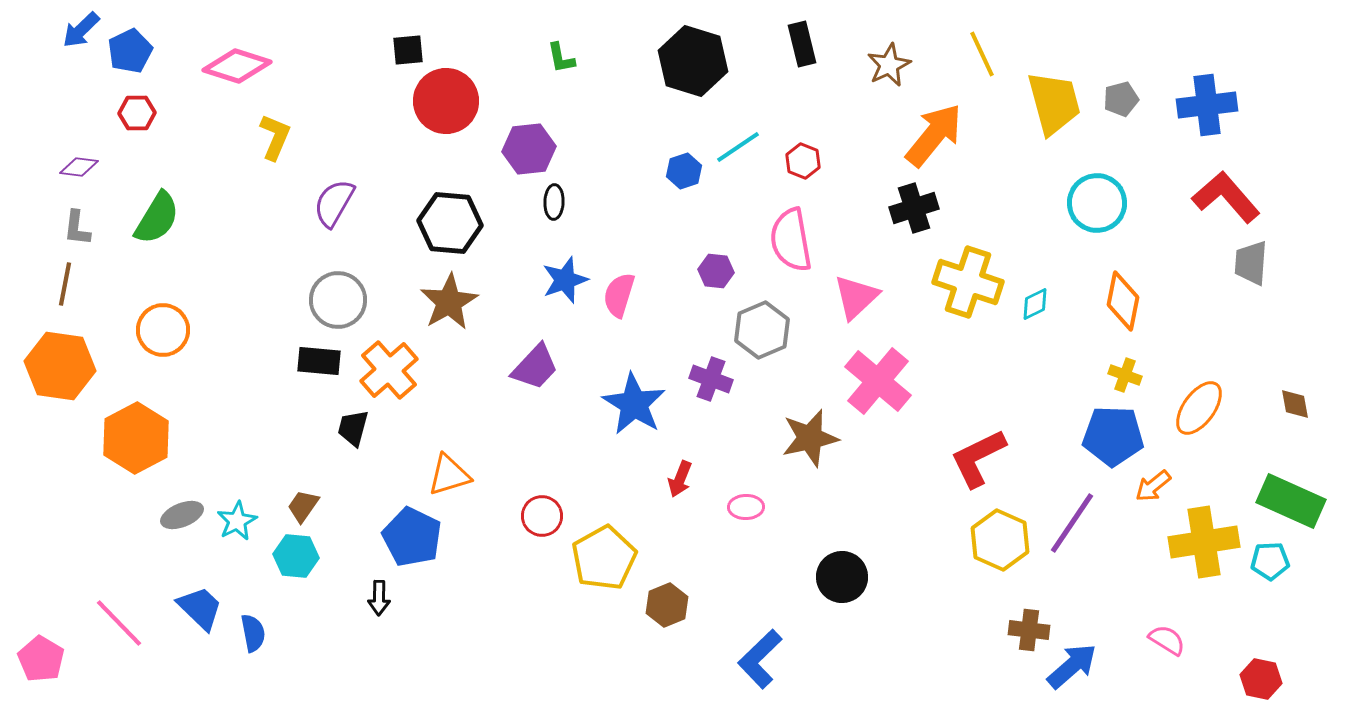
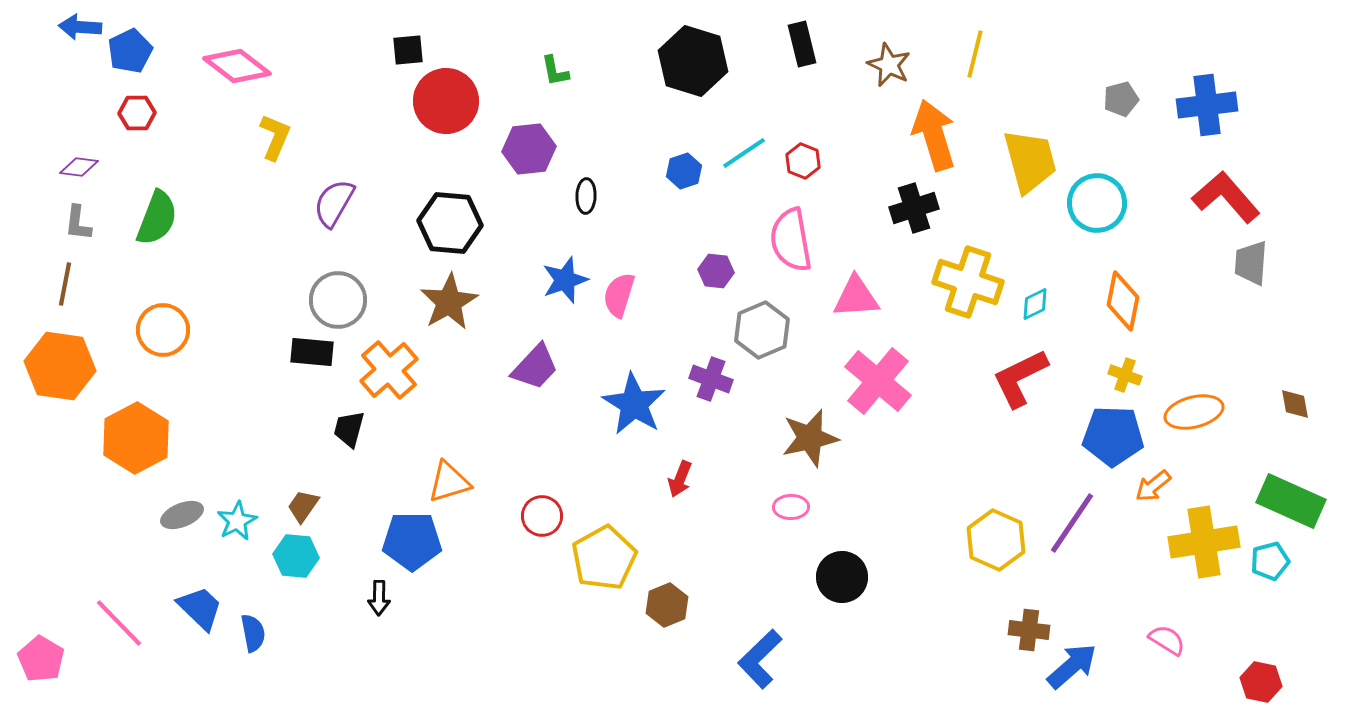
blue arrow at (81, 30): moved 1 px left, 3 px up; rotated 48 degrees clockwise
yellow line at (982, 54): moved 7 px left; rotated 39 degrees clockwise
green L-shape at (561, 58): moved 6 px left, 13 px down
brown star at (889, 65): rotated 21 degrees counterclockwise
pink diamond at (237, 66): rotated 20 degrees clockwise
yellow trapezoid at (1054, 103): moved 24 px left, 58 px down
orange arrow at (934, 135): rotated 56 degrees counterclockwise
cyan line at (738, 147): moved 6 px right, 6 px down
black ellipse at (554, 202): moved 32 px right, 6 px up
green semicircle at (157, 218): rotated 10 degrees counterclockwise
gray L-shape at (77, 228): moved 1 px right, 5 px up
pink triangle at (856, 297): rotated 39 degrees clockwise
black rectangle at (319, 361): moved 7 px left, 9 px up
orange ellipse at (1199, 408): moved 5 px left, 4 px down; rotated 40 degrees clockwise
black trapezoid at (353, 428): moved 4 px left, 1 px down
red L-shape at (978, 458): moved 42 px right, 80 px up
orange triangle at (449, 475): moved 7 px down
pink ellipse at (746, 507): moved 45 px right
blue pentagon at (412, 537): moved 4 px down; rotated 26 degrees counterclockwise
yellow hexagon at (1000, 540): moved 4 px left
cyan pentagon at (1270, 561): rotated 12 degrees counterclockwise
red hexagon at (1261, 679): moved 3 px down
